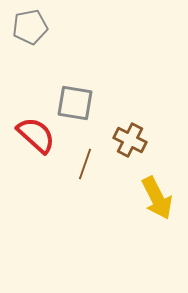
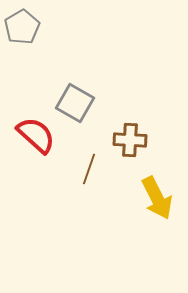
gray pentagon: moved 8 px left; rotated 20 degrees counterclockwise
gray square: rotated 21 degrees clockwise
brown cross: rotated 24 degrees counterclockwise
brown line: moved 4 px right, 5 px down
